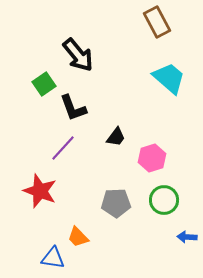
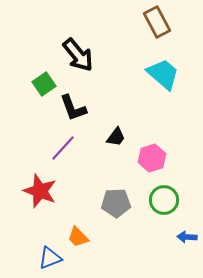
cyan trapezoid: moved 6 px left, 4 px up
blue triangle: moved 3 px left; rotated 30 degrees counterclockwise
